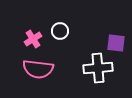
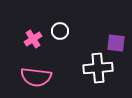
pink semicircle: moved 2 px left, 8 px down
